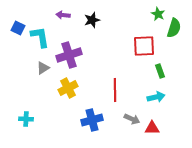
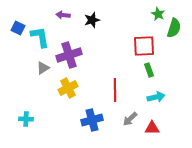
green rectangle: moved 11 px left, 1 px up
gray arrow: moved 2 px left; rotated 112 degrees clockwise
